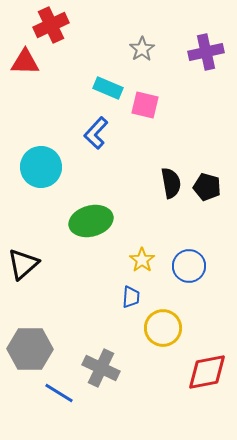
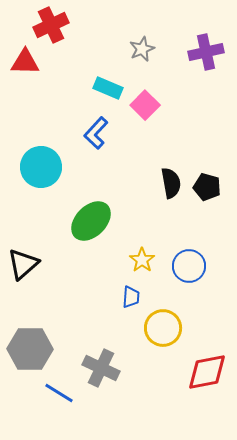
gray star: rotated 10 degrees clockwise
pink square: rotated 32 degrees clockwise
green ellipse: rotated 30 degrees counterclockwise
